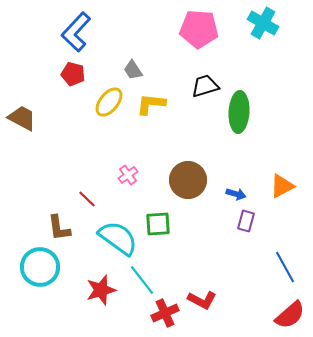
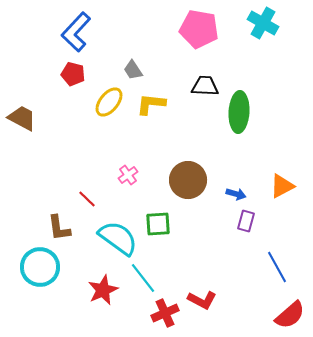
pink pentagon: rotated 6 degrees clockwise
black trapezoid: rotated 20 degrees clockwise
blue line: moved 8 px left
cyan line: moved 1 px right, 2 px up
red star: moved 2 px right; rotated 8 degrees counterclockwise
